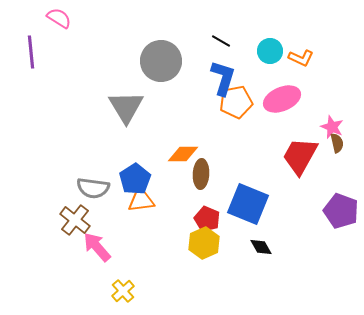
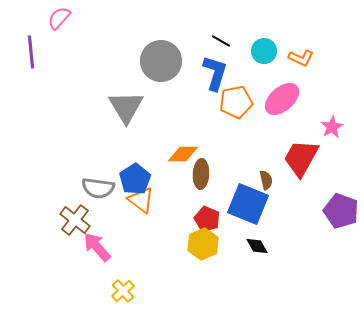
pink semicircle: rotated 80 degrees counterclockwise
cyan circle: moved 6 px left
blue L-shape: moved 8 px left, 5 px up
pink ellipse: rotated 18 degrees counterclockwise
pink star: rotated 20 degrees clockwise
brown semicircle: moved 71 px left, 37 px down
red trapezoid: moved 1 px right, 2 px down
gray semicircle: moved 5 px right
orange triangle: rotated 44 degrees clockwise
yellow hexagon: moved 1 px left, 1 px down
black diamond: moved 4 px left, 1 px up
